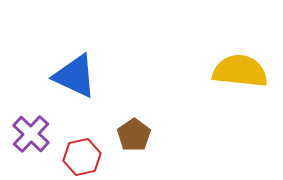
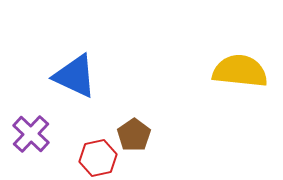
red hexagon: moved 16 px right, 1 px down
